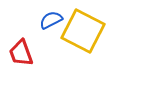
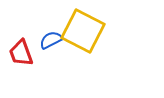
blue semicircle: moved 20 px down
